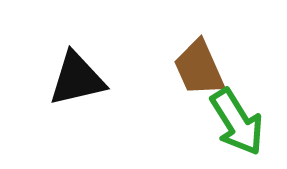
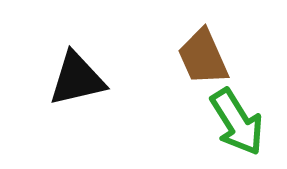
brown trapezoid: moved 4 px right, 11 px up
